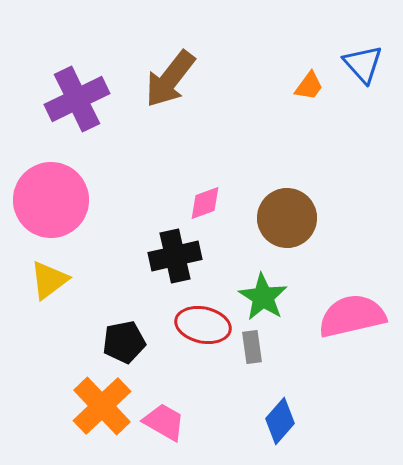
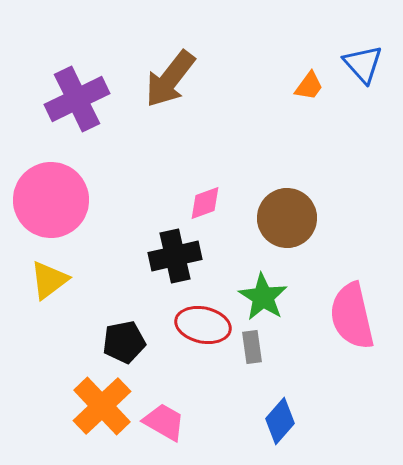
pink semicircle: rotated 90 degrees counterclockwise
